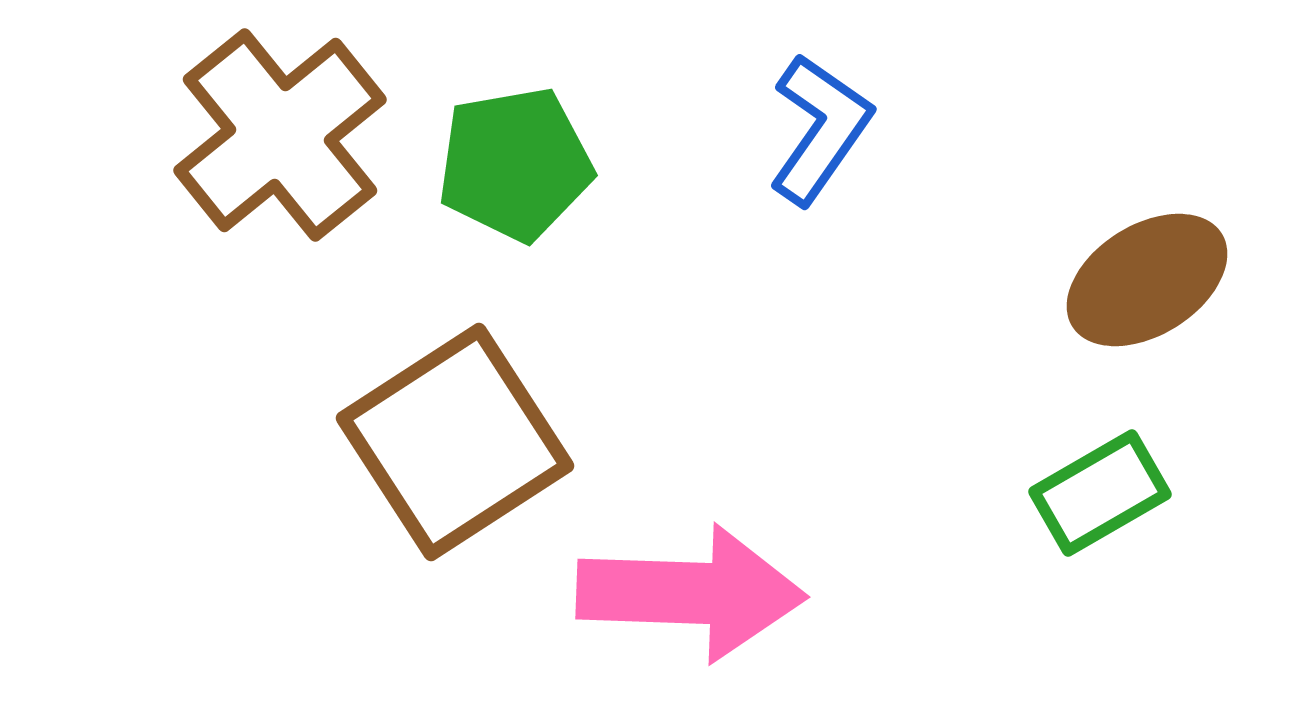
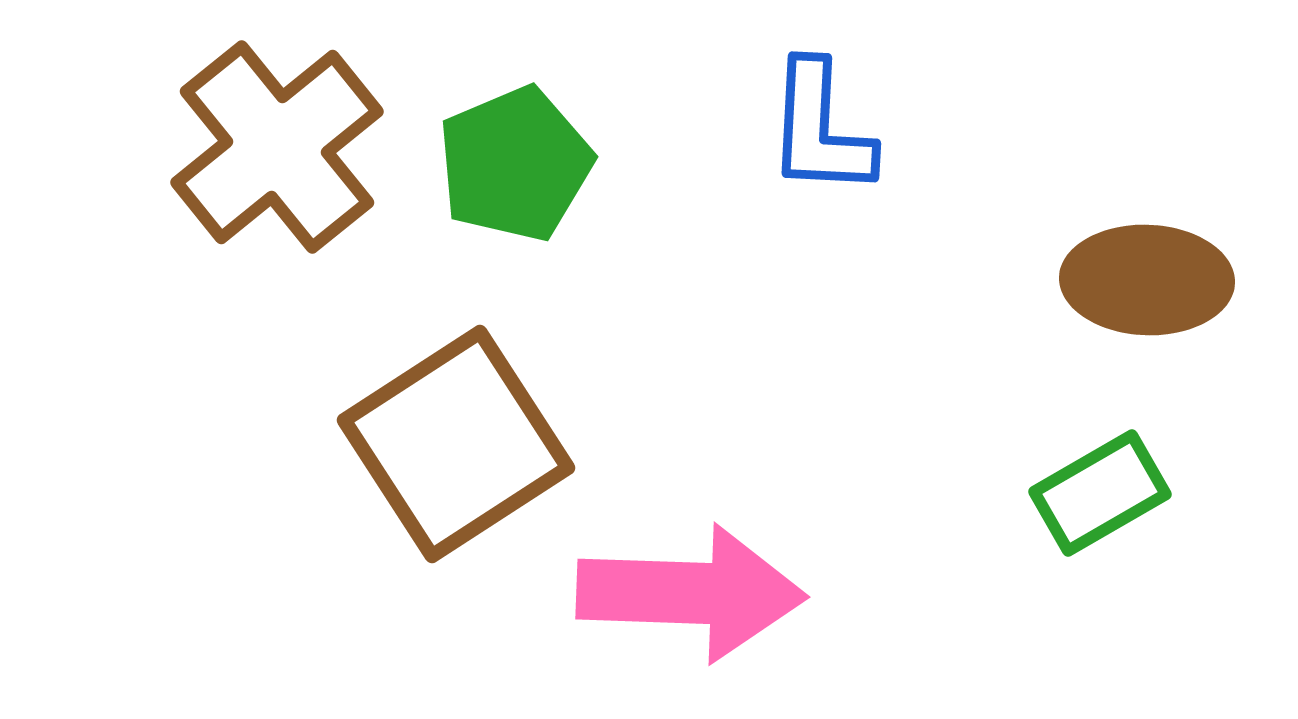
blue L-shape: rotated 148 degrees clockwise
brown cross: moved 3 px left, 12 px down
green pentagon: rotated 13 degrees counterclockwise
brown ellipse: rotated 34 degrees clockwise
brown square: moved 1 px right, 2 px down
